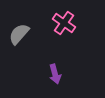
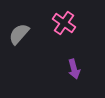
purple arrow: moved 19 px right, 5 px up
